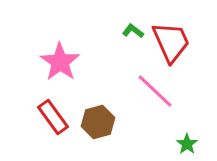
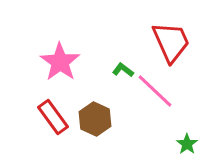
green L-shape: moved 10 px left, 39 px down
brown hexagon: moved 3 px left, 3 px up; rotated 20 degrees counterclockwise
